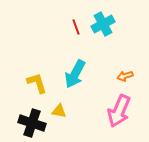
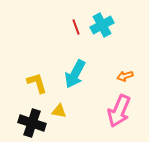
cyan cross: moved 1 px left, 1 px down
